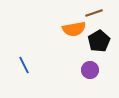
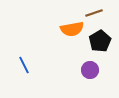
orange semicircle: moved 2 px left
black pentagon: moved 1 px right
